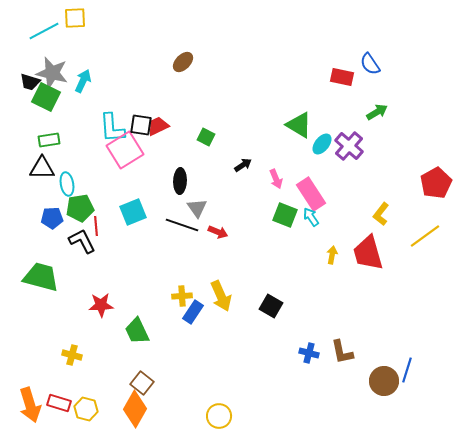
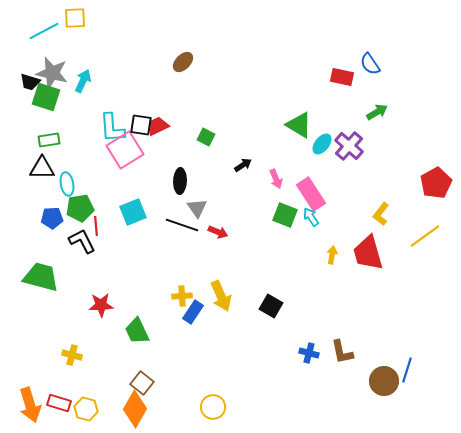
green square at (46, 97): rotated 8 degrees counterclockwise
yellow circle at (219, 416): moved 6 px left, 9 px up
